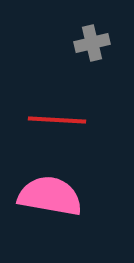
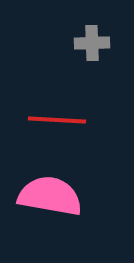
gray cross: rotated 12 degrees clockwise
